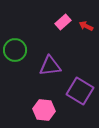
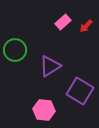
red arrow: rotated 72 degrees counterclockwise
purple triangle: rotated 25 degrees counterclockwise
